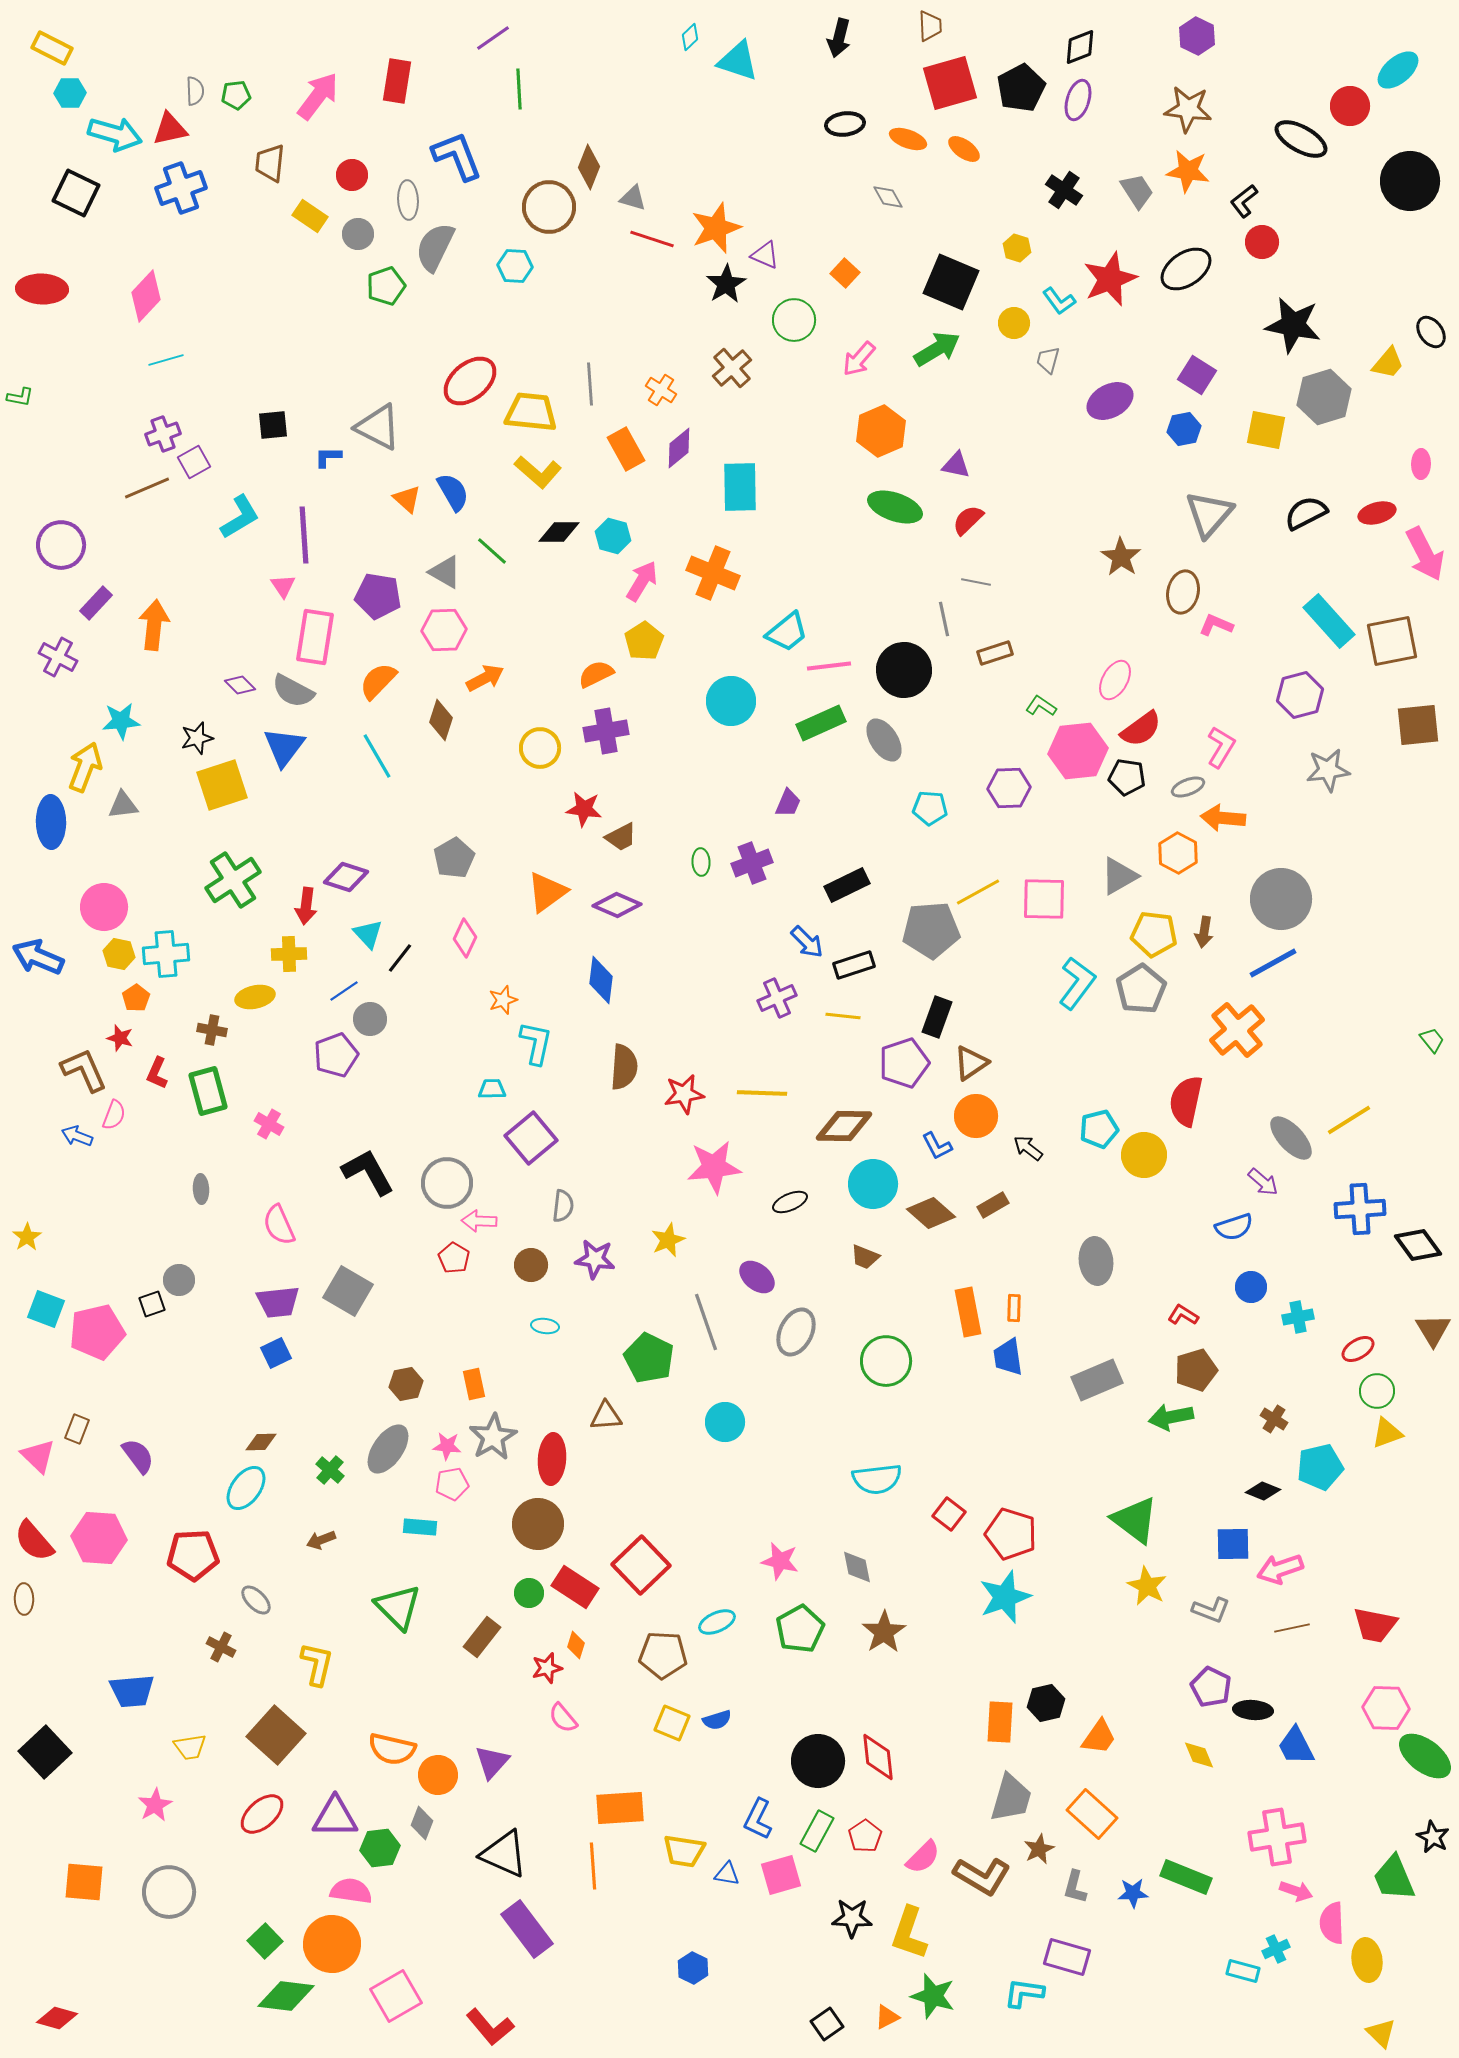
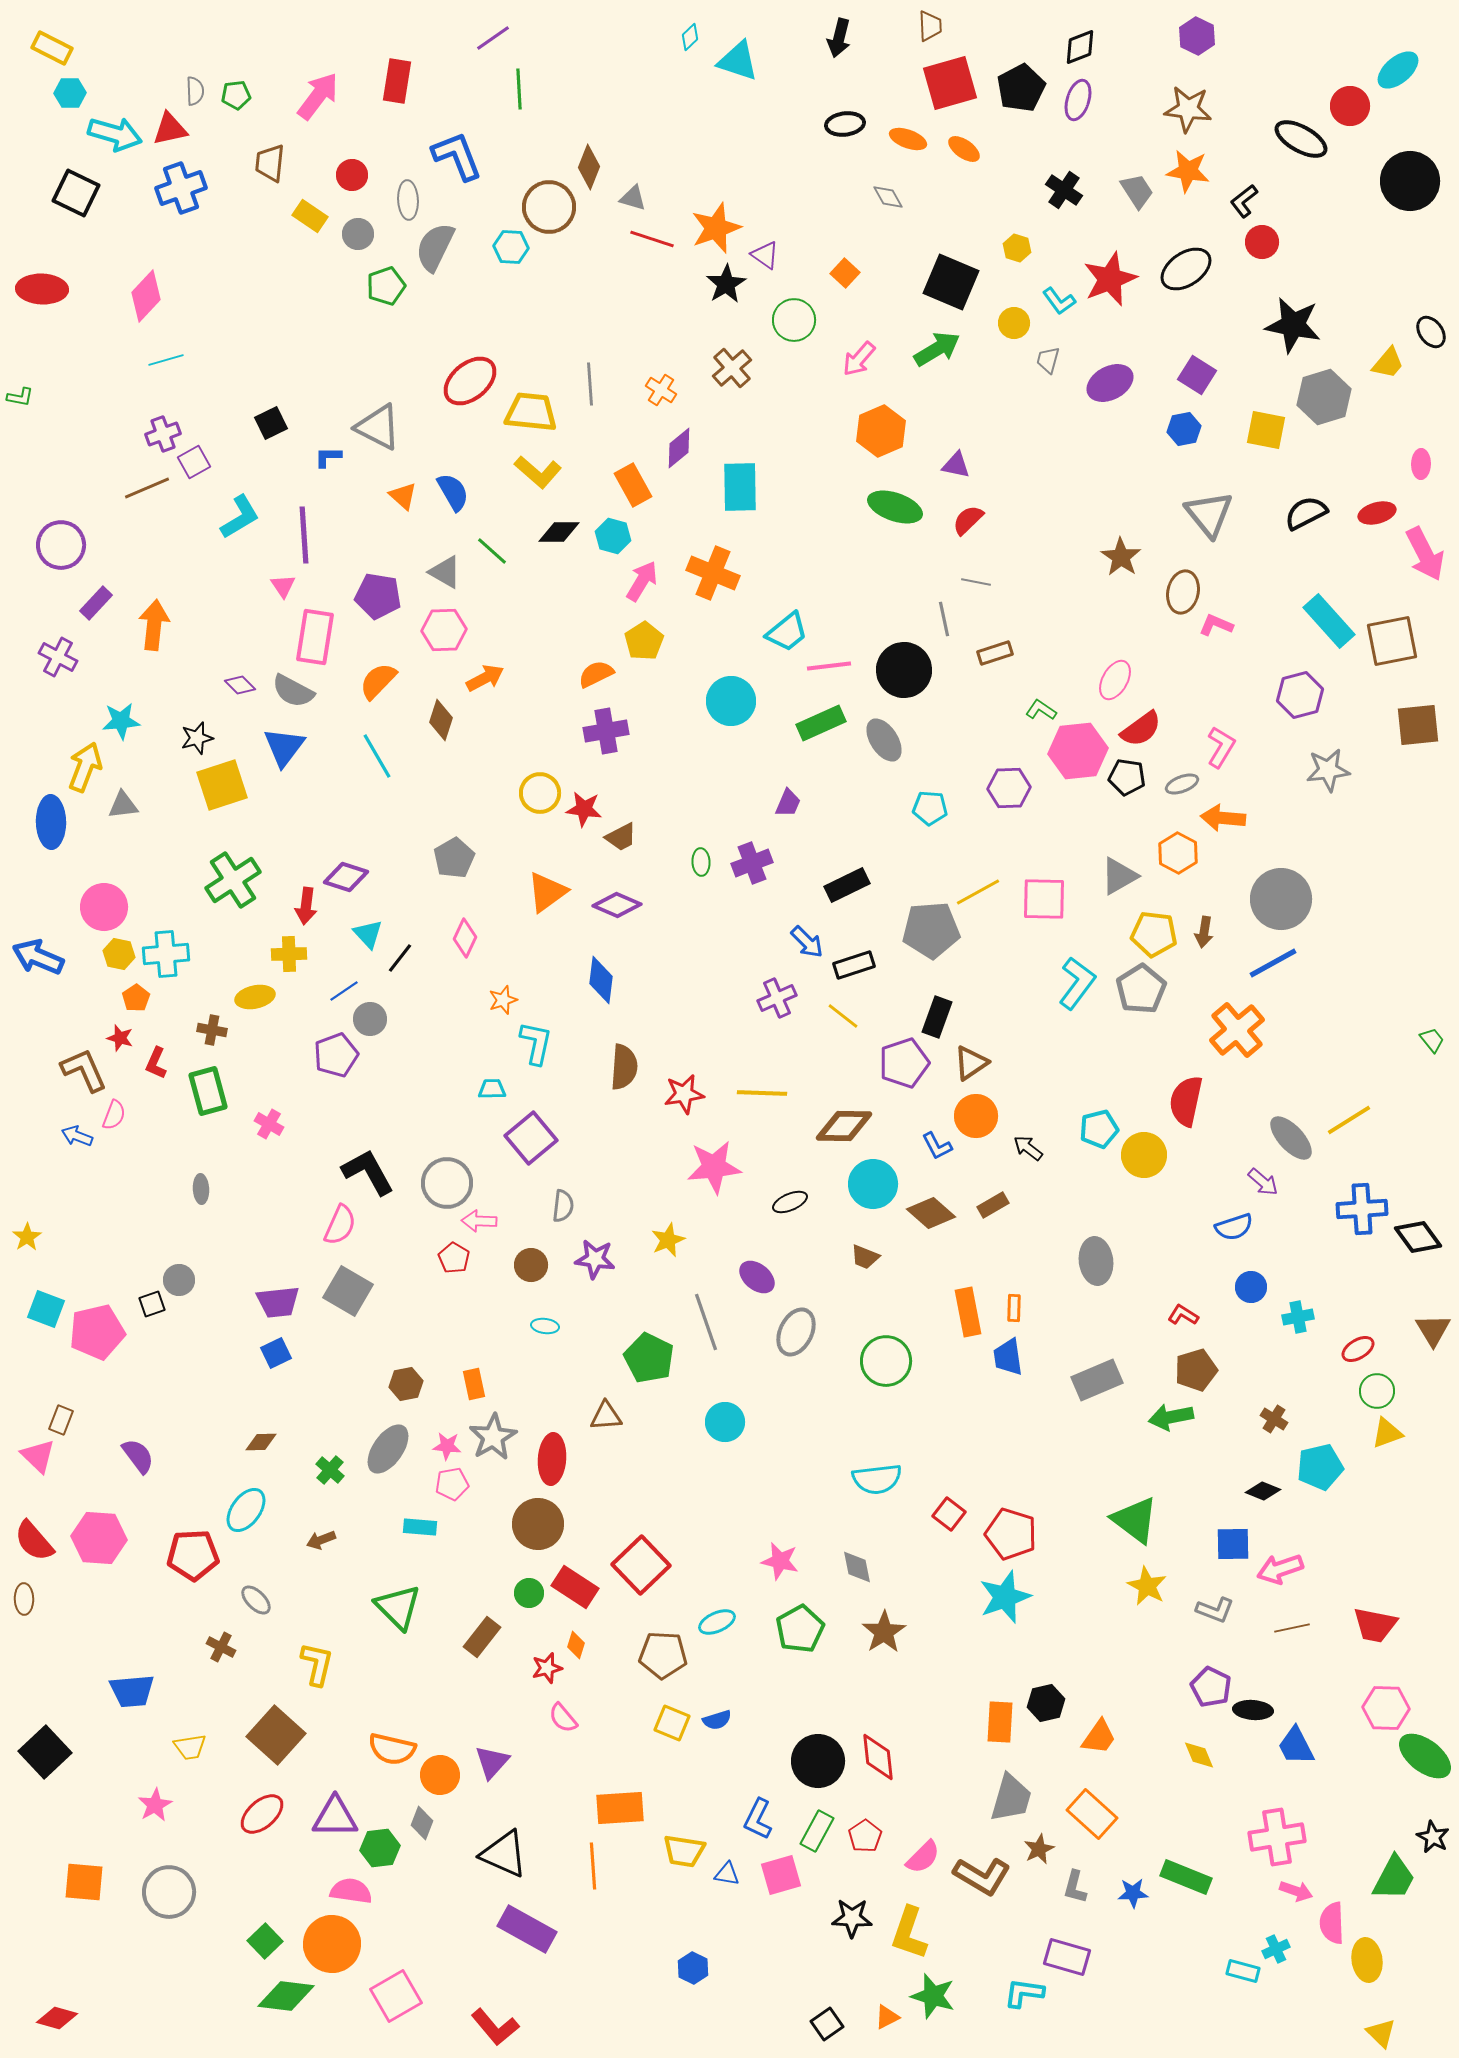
purple triangle at (765, 255): rotated 12 degrees clockwise
cyan hexagon at (515, 266): moved 4 px left, 19 px up
purple ellipse at (1110, 401): moved 18 px up
black square at (273, 425): moved 2 px left, 2 px up; rotated 20 degrees counterclockwise
orange rectangle at (626, 449): moved 7 px right, 36 px down
orange triangle at (407, 499): moved 4 px left, 3 px up
gray triangle at (1209, 514): rotated 20 degrees counterclockwise
green L-shape at (1041, 706): moved 4 px down
yellow circle at (540, 748): moved 45 px down
gray ellipse at (1188, 787): moved 6 px left, 3 px up
yellow line at (843, 1016): rotated 32 degrees clockwise
red L-shape at (157, 1073): moved 1 px left, 10 px up
blue cross at (1360, 1209): moved 2 px right
pink semicircle at (279, 1225): moved 61 px right; rotated 132 degrees counterclockwise
black diamond at (1418, 1245): moved 8 px up
brown rectangle at (77, 1429): moved 16 px left, 9 px up
cyan ellipse at (246, 1488): moved 22 px down
gray L-shape at (1211, 1610): moved 4 px right
orange circle at (438, 1775): moved 2 px right
green trapezoid at (1394, 1878): rotated 129 degrees counterclockwise
purple rectangle at (527, 1929): rotated 24 degrees counterclockwise
red L-shape at (490, 2027): moved 5 px right
